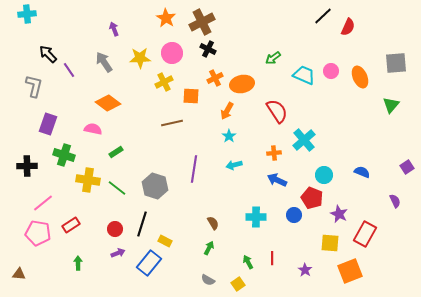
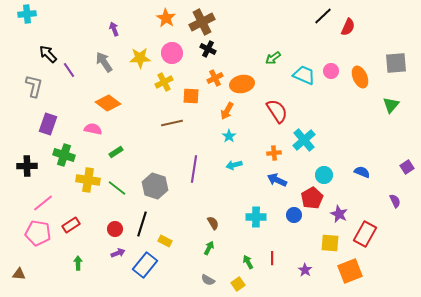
red pentagon at (312, 198): rotated 20 degrees clockwise
blue rectangle at (149, 263): moved 4 px left, 2 px down
